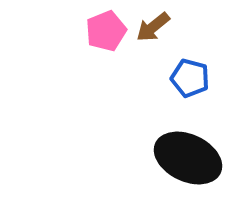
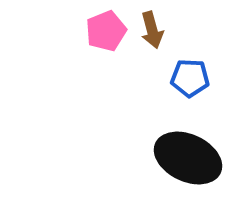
brown arrow: moved 1 px left, 3 px down; rotated 66 degrees counterclockwise
blue pentagon: rotated 12 degrees counterclockwise
